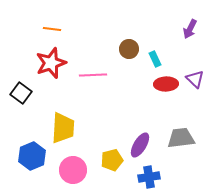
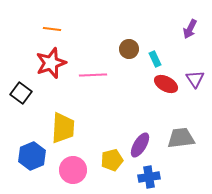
purple triangle: rotated 12 degrees clockwise
red ellipse: rotated 30 degrees clockwise
